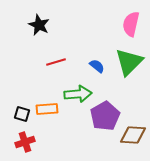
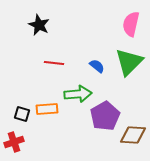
red line: moved 2 px left, 1 px down; rotated 24 degrees clockwise
red cross: moved 11 px left
